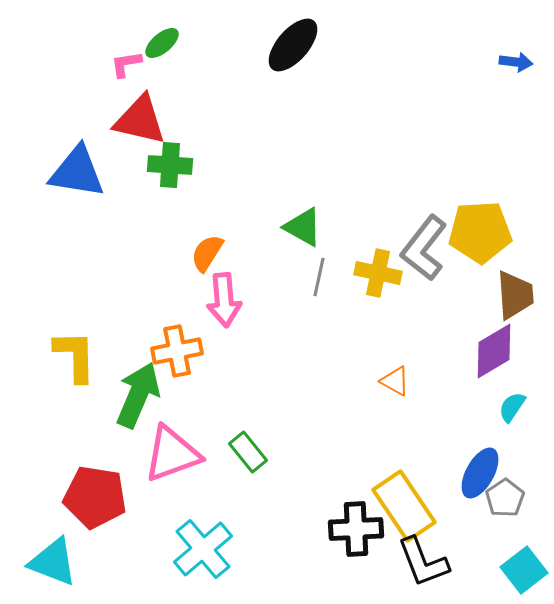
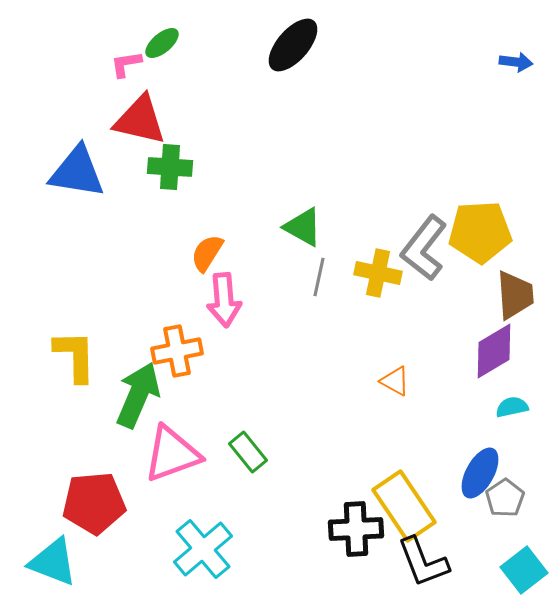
green cross: moved 2 px down
cyan semicircle: rotated 44 degrees clockwise
red pentagon: moved 1 px left, 6 px down; rotated 14 degrees counterclockwise
